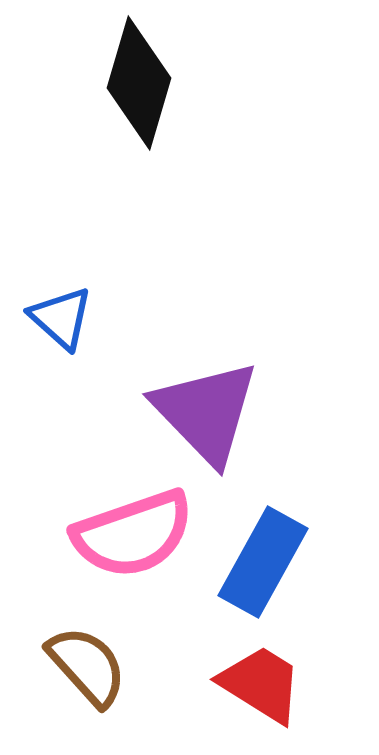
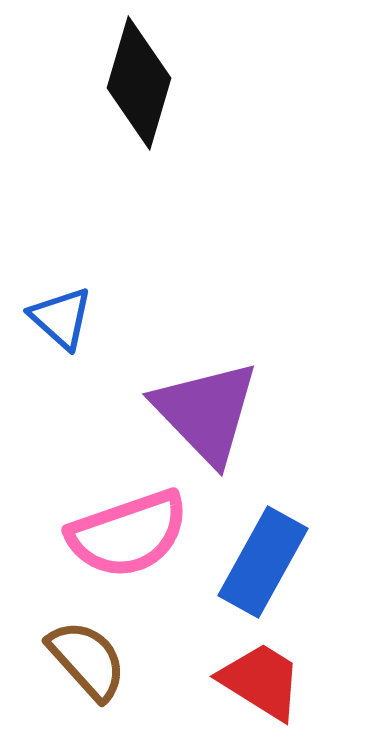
pink semicircle: moved 5 px left
brown semicircle: moved 6 px up
red trapezoid: moved 3 px up
